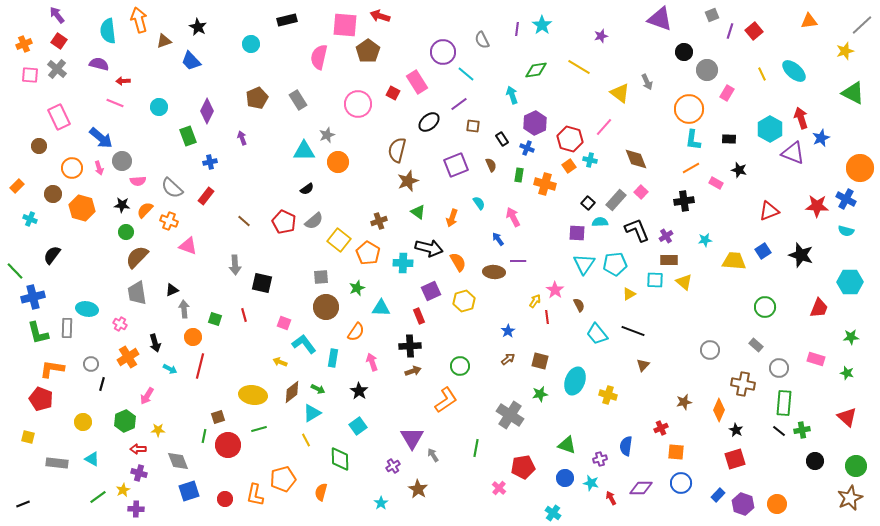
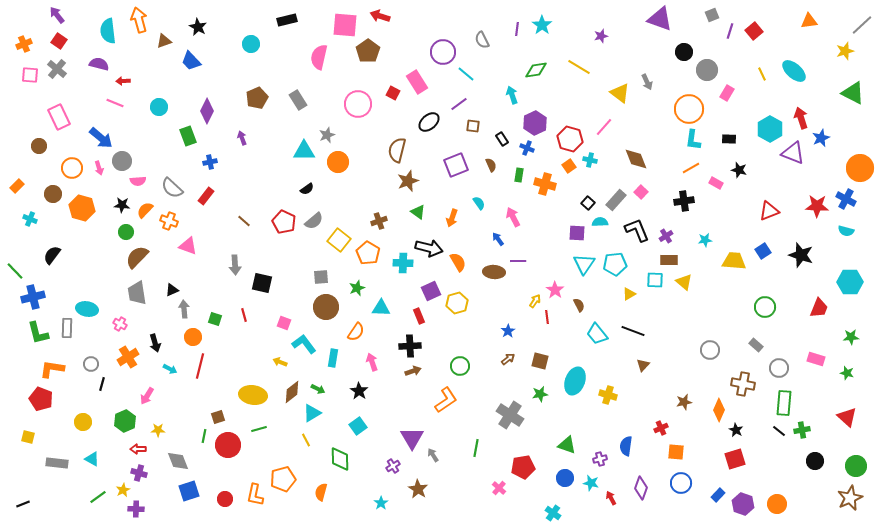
yellow hexagon at (464, 301): moved 7 px left, 2 px down
purple diamond at (641, 488): rotated 70 degrees counterclockwise
